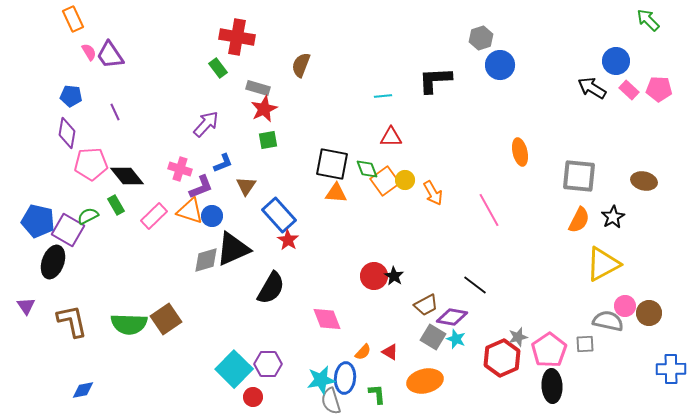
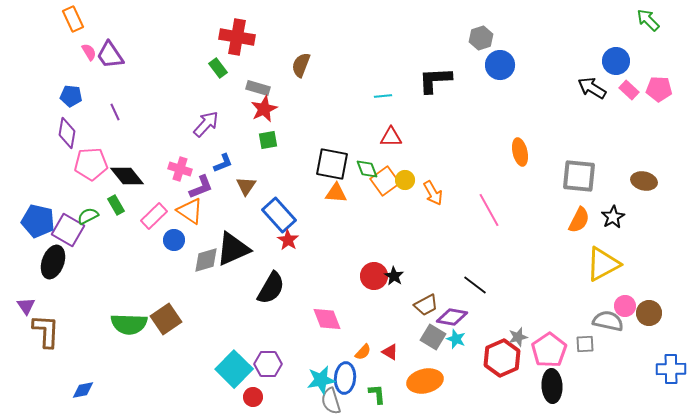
orange triangle at (190, 211): rotated 16 degrees clockwise
blue circle at (212, 216): moved 38 px left, 24 px down
brown L-shape at (72, 321): moved 26 px left, 10 px down; rotated 15 degrees clockwise
